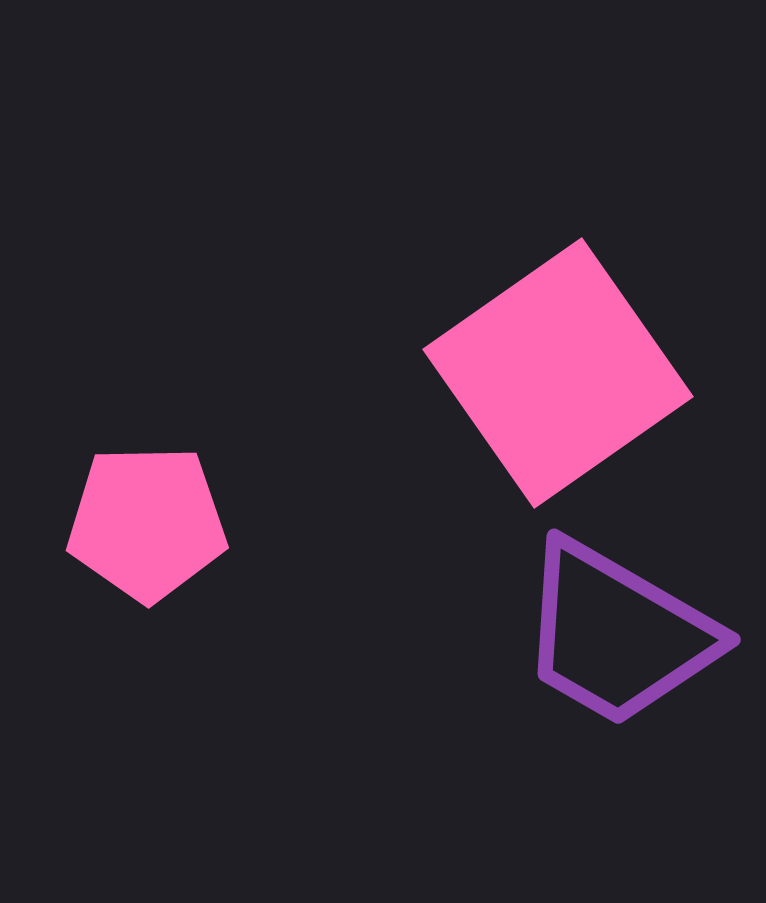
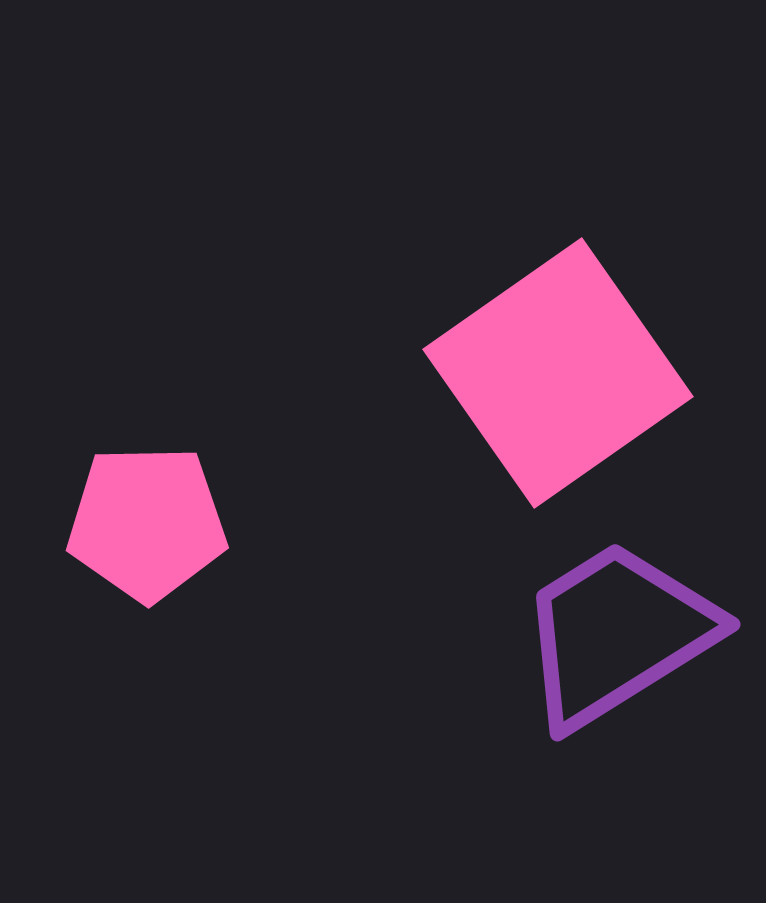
purple trapezoid: rotated 118 degrees clockwise
